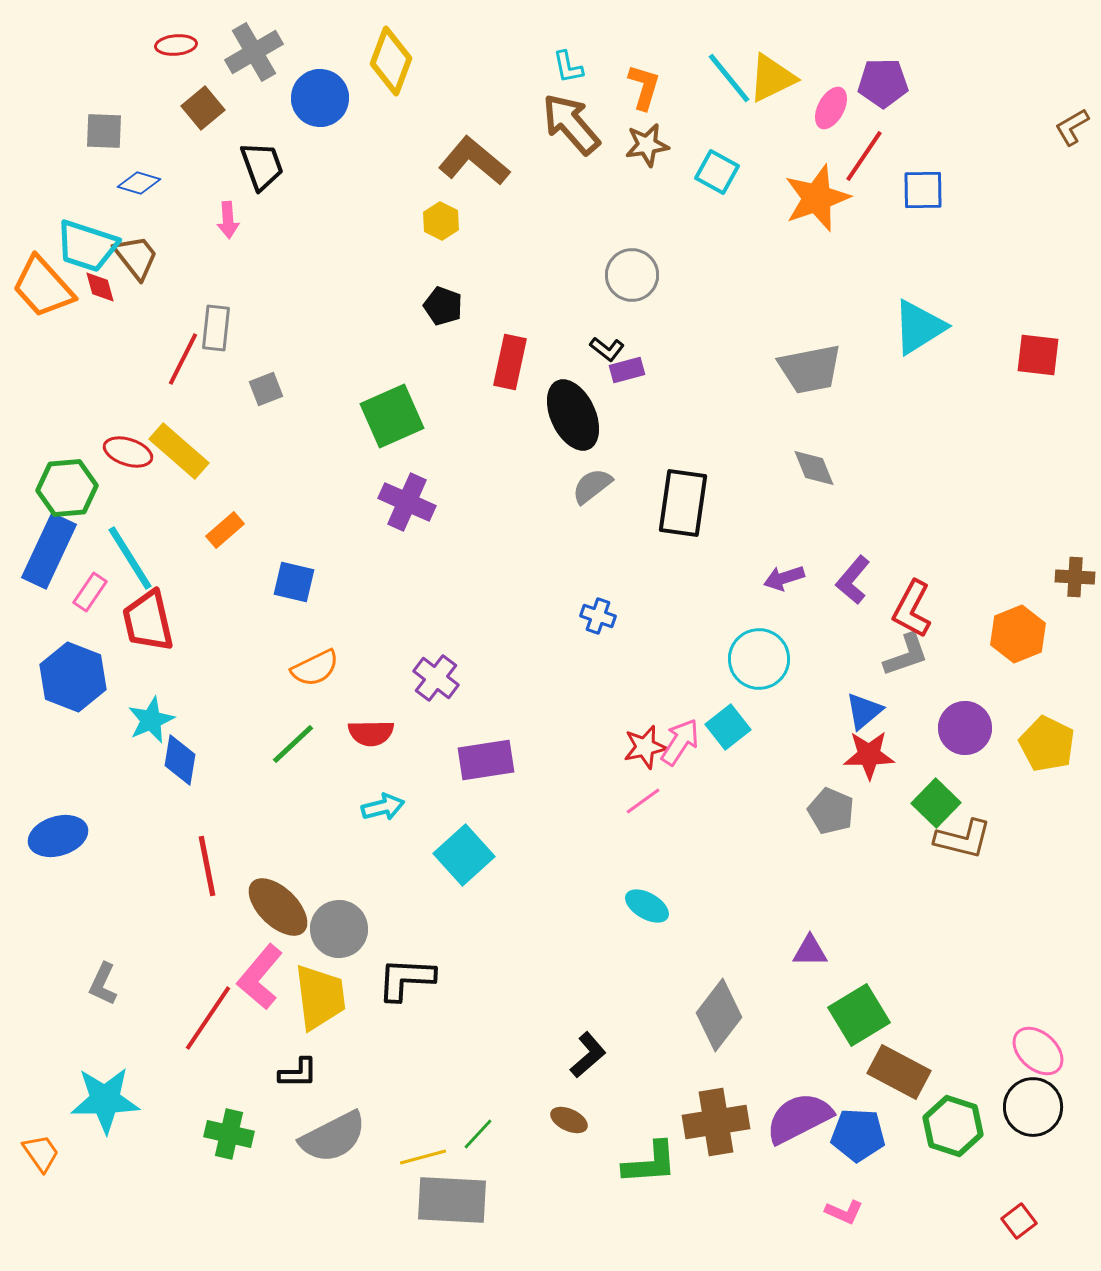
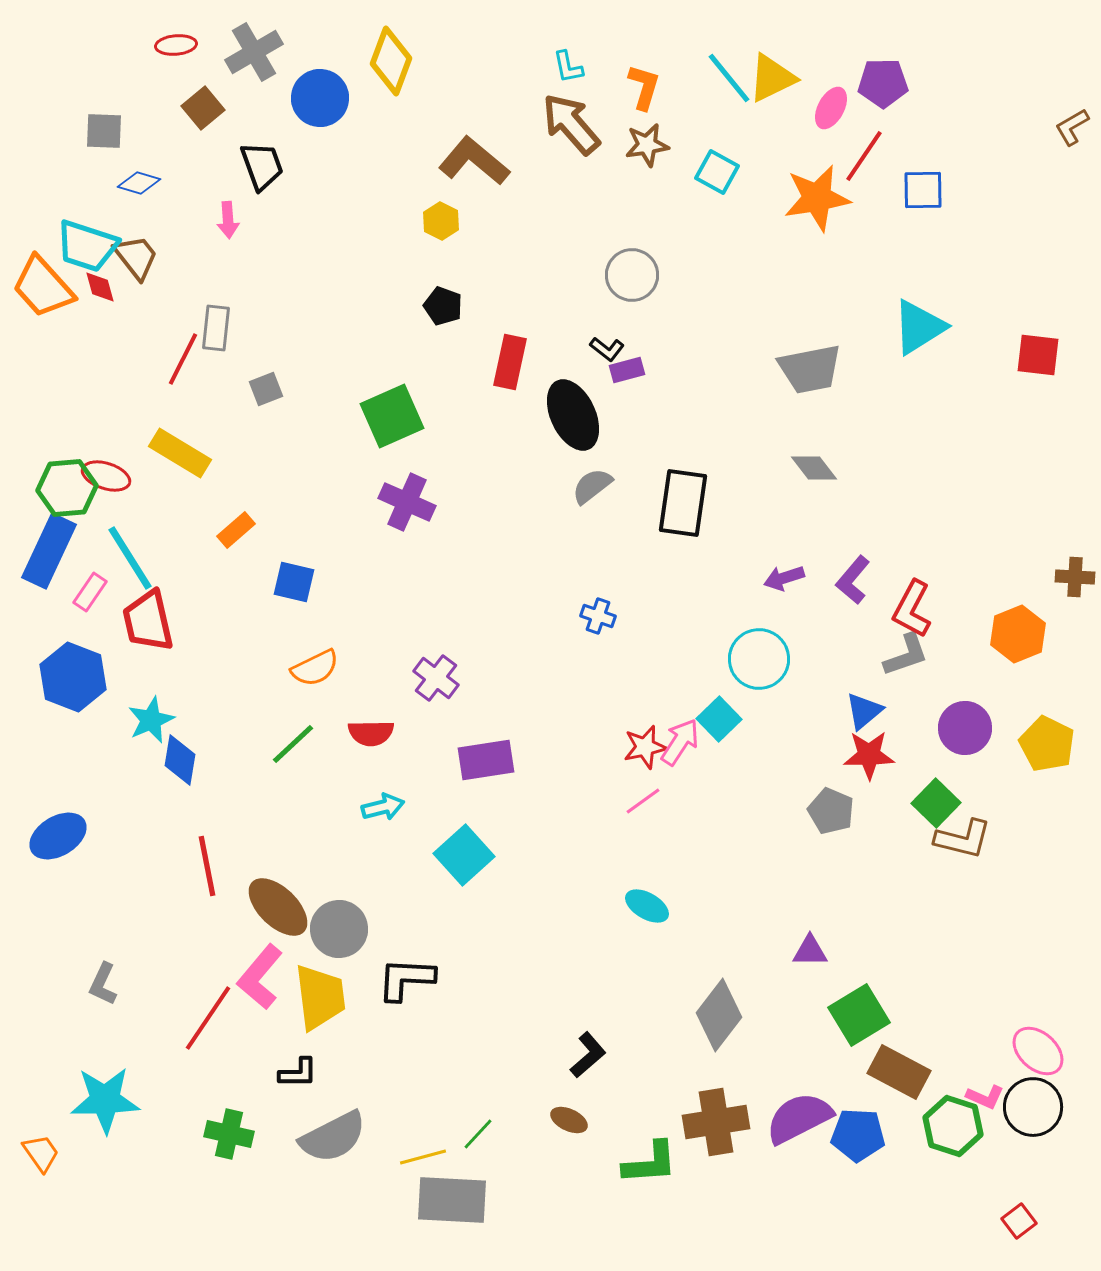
orange star at (817, 198): rotated 10 degrees clockwise
yellow rectangle at (179, 451): moved 1 px right, 2 px down; rotated 10 degrees counterclockwise
red ellipse at (128, 452): moved 22 px left, 24 px down
gray diamond at (814, 468): rotated 15 degrees counterclockwise
orange rectangle at (225, 530): moved 11 px right
cyan square at (728, 727): moved 9 px left, 8 px up; rotated 6 degrees counterclockwise
blue ellipse at (58, 836): rotated 14 degrees counterclockwise
pink L-shape at (844, 1212): moved 141 px right, 115 px up
